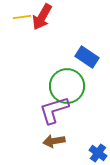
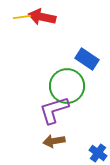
red arrow: rotated 72 degrees clockwise
blue rectangle: moved 2 px down
